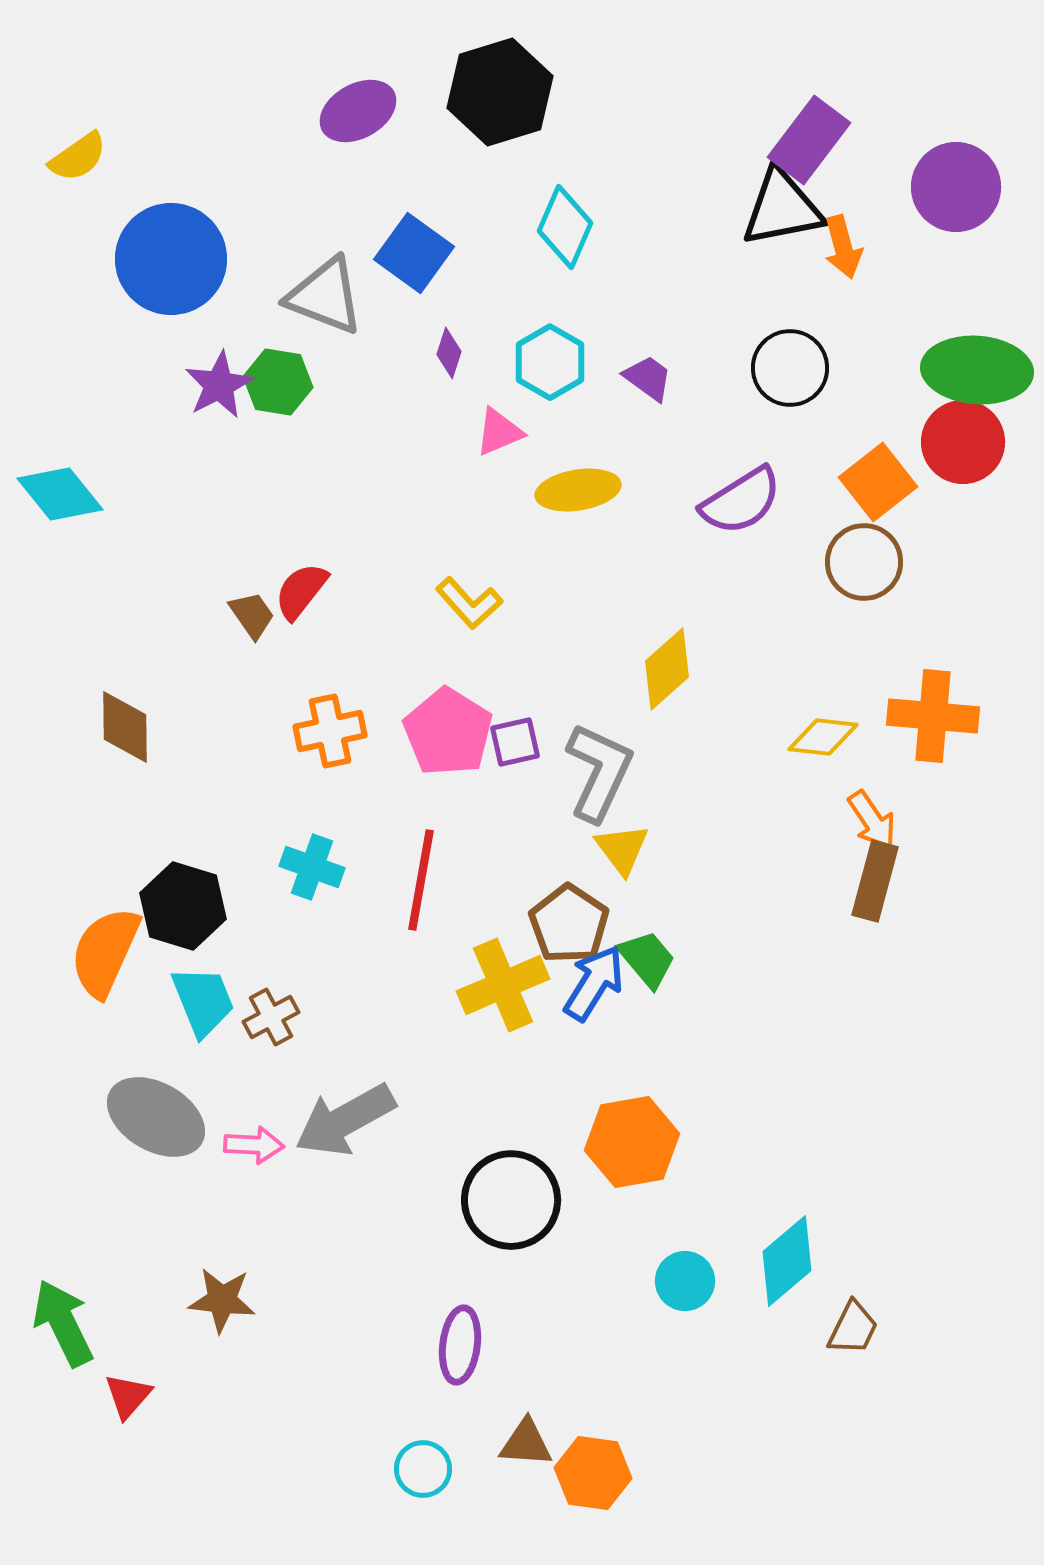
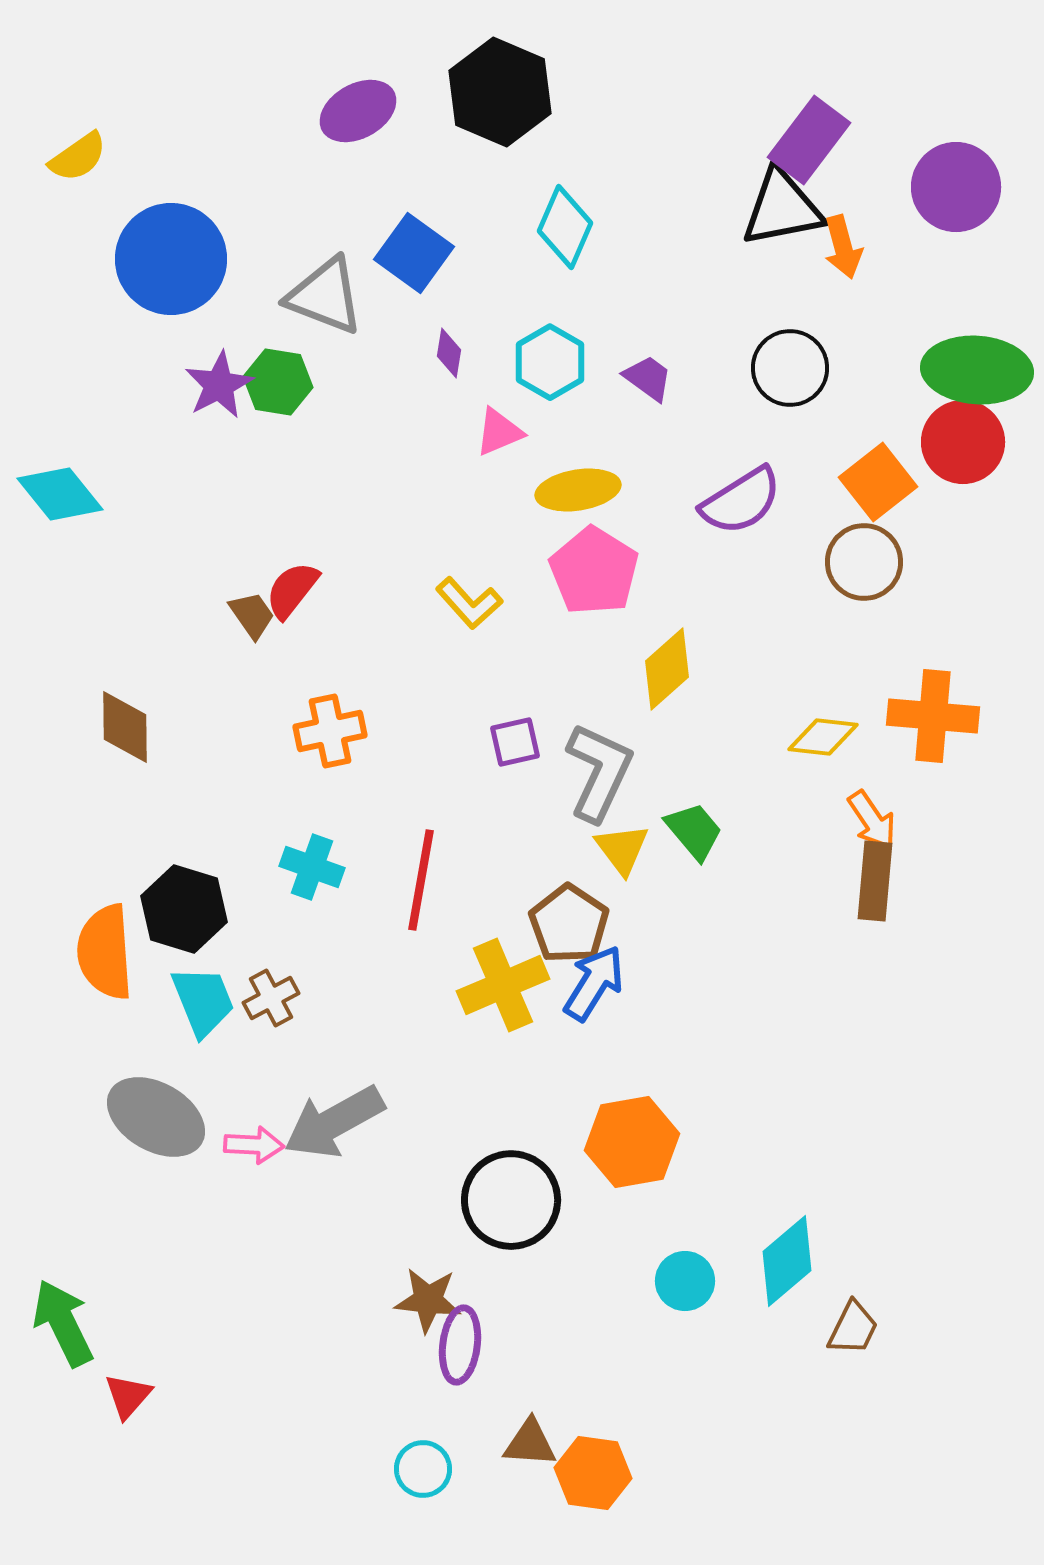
black hexagon at (500, 92): rotated 20 degrees counterclockwise
purple diamond at (449, 353): rotated 9 degrees counterclockwise
red semicircle at (301, 591): moved 9 px left, 1 px up
pink pentagon at (448, 732): moved 146 px right, 161 px up
brown rectangle at (875, 881): rotated 10 degrees counterclockwise
black hexagon at (183, 906): moved 1 px right, 3 px down
orange semicircle at (105, 952): rotated 28 degrees counterclockwise
green trapezoid at (647, 959): moved 47 px right, 128 px up
brown cross at (271, 1017): moved 19 px up
gray arrow at (345, 1120): moved 11 px left, 2 px down
brown star at (222, 1300): moved 206 px right
brown triangle at (526, 1443): moved 4 px right
